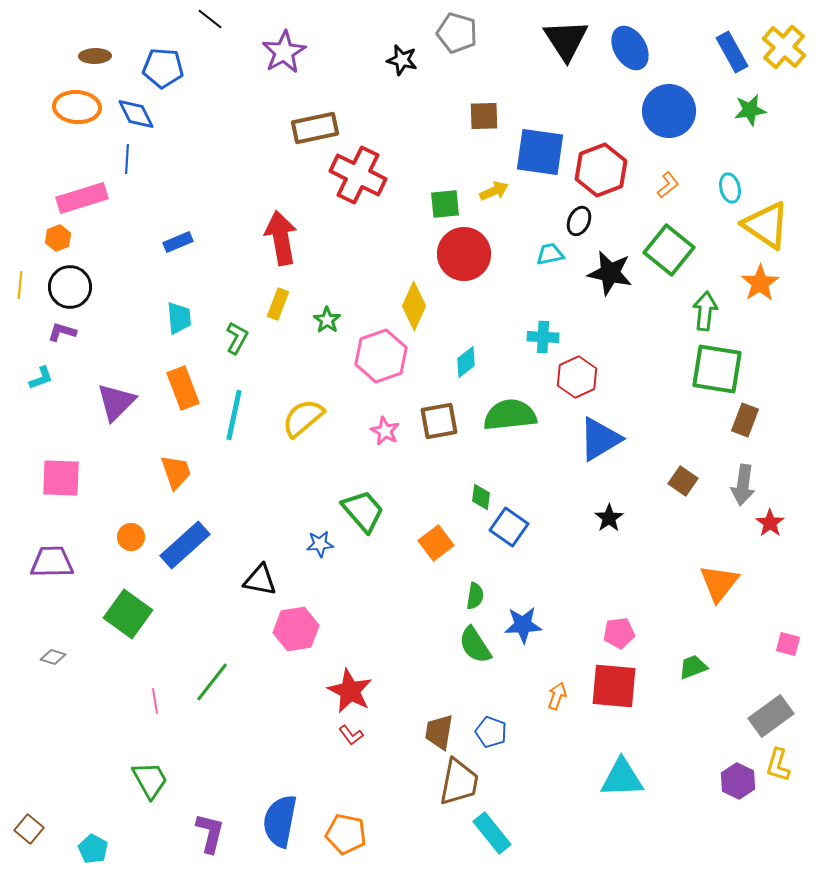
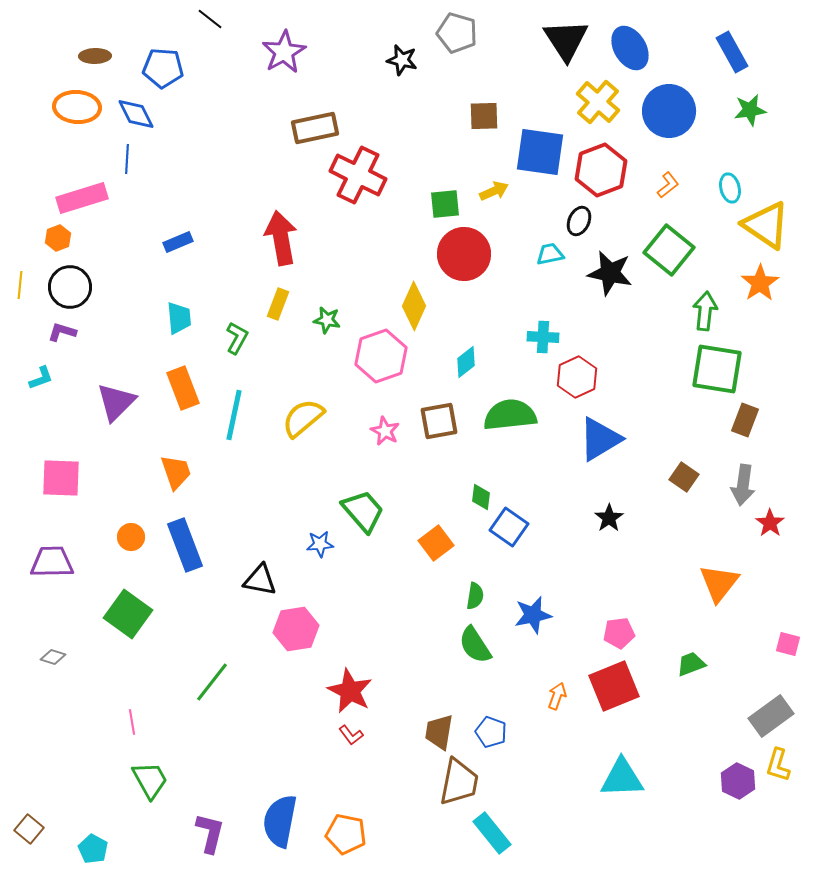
yellow cross at (784, 47): moved 186 px left, 55 px down
green star at (327, 320): rotated 24 degrees counterclockwise
brown square at (683, 481): moved 1 px right, 4 px up
blue rectangle at (185, 545): rotated 69 degrees counterclockwise
blue star at (523, 625): moved 10 px right, 10 px up; rotated 9 degrees counterclockwise
green trapezoid at (693, 667): moved 2 px left, 3 px up
red square at (614, 686): rotated 27 degrees counterclockwise
pink line at (155, 701): moved 23 px left, 21 px down
